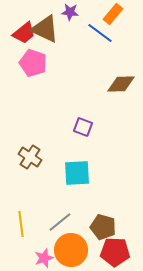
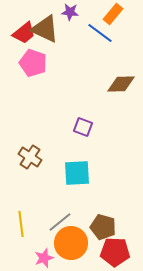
orange circle: moved 7 px up
